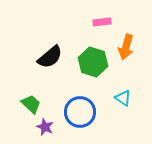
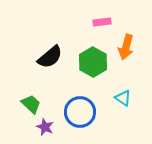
green hexagon: rotated 12 degrees clockwise
